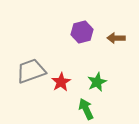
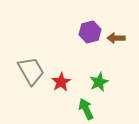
purple hexagon: moved 8 px right
gray trapezoid: rotated 80 degrees clockwise
green star: moved 2 px right
